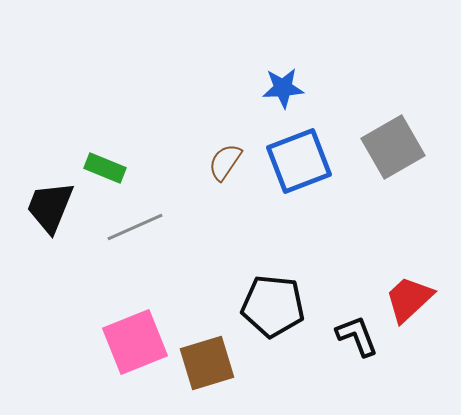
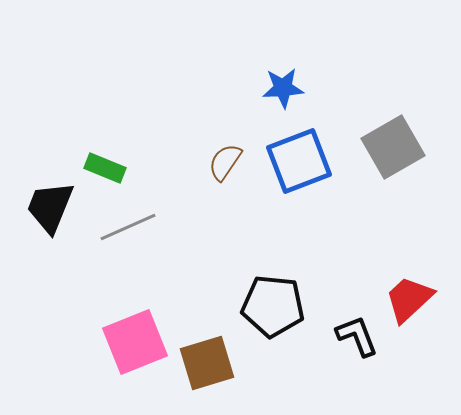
gray line: moved 7 px left
